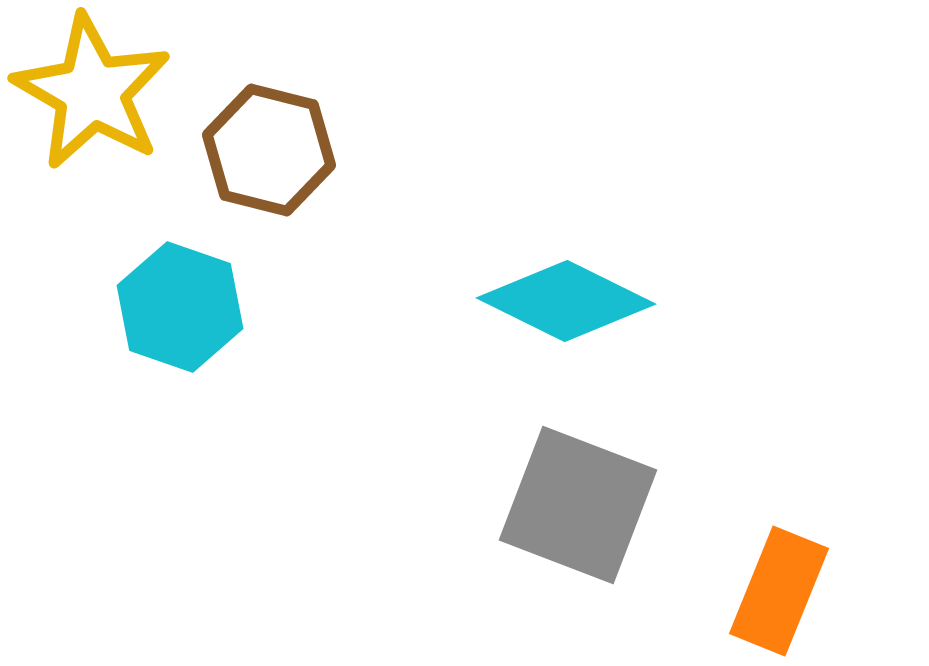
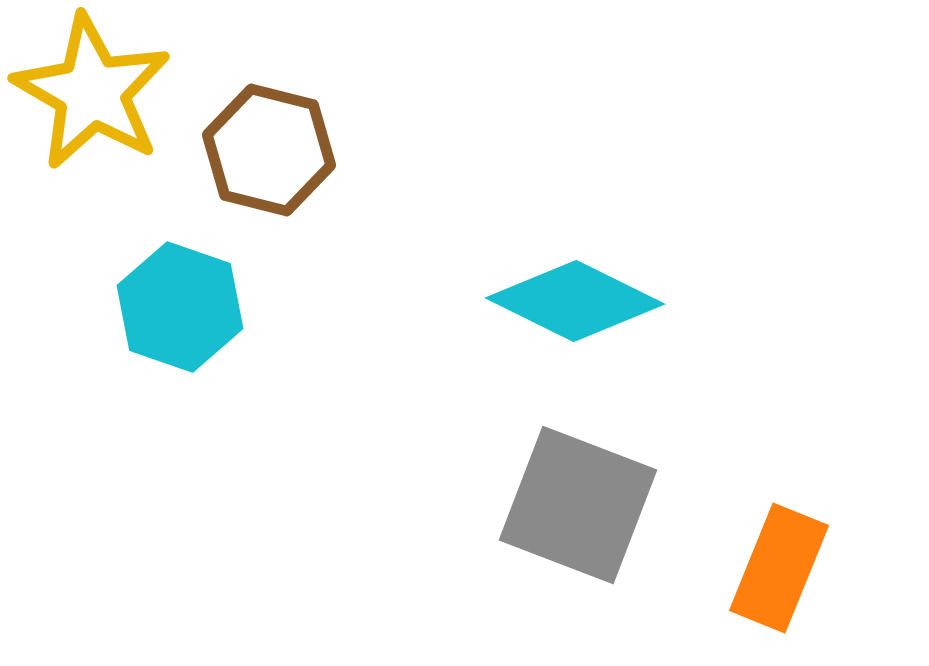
cyan diamond: moved 9 px right
orange rectangle: moved 23 px up
